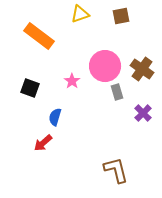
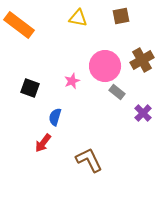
yellow triangle: moved 2 px left, 4 px down; rotated 30 degrees clockwise
orange rectangle: moved 20 px left, 11 px up
brown cross: moved 9 px up; rotated 25 degrees clockwise
pink star: rotated 14 degrees clockwise
gray rectangle: rotated 35 degrees counterclockwise
red arrow: rotated 12 degrees counterclockwise
brown L-shape: moved 27 px left, 10 px up; rotated 12 degrees counterclockwise
